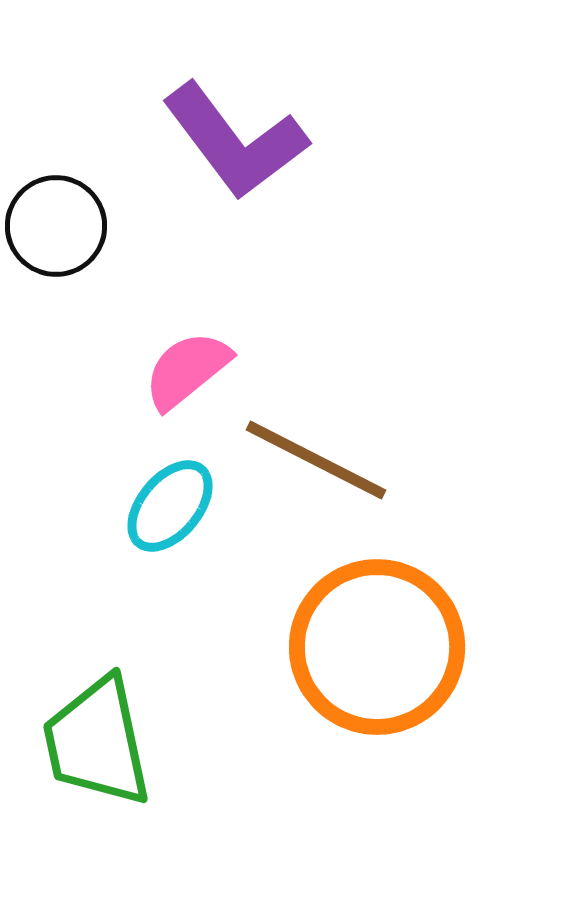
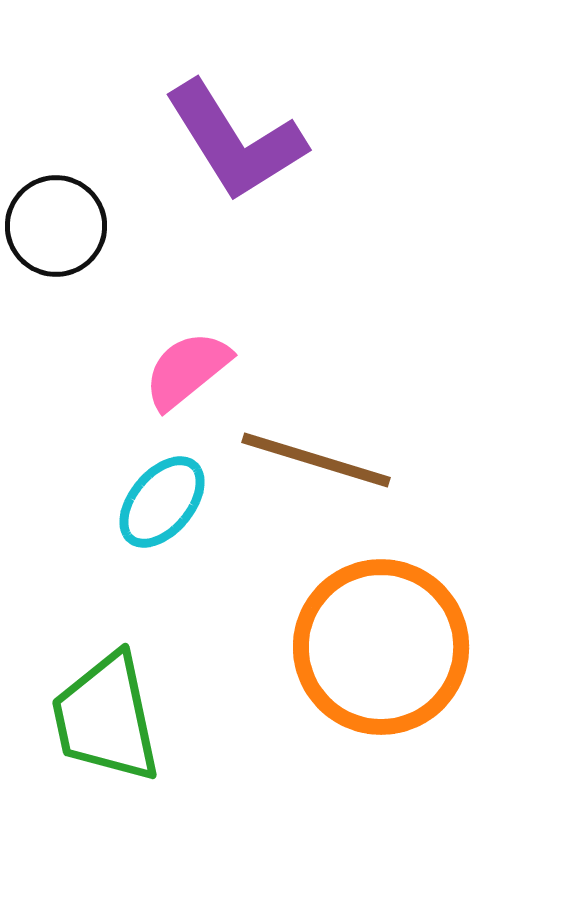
purple L-shape: rotated 5 degrees clockwise
brown line: rotated 10 degrees counterclockwise
cyan ellipse: moved 8 px left, 4 px up
orange circle: moved 4 px right
green trapezoid: moved 9 px right, 24 px up
